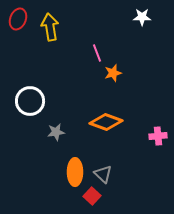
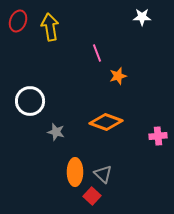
red ellipse: moved 2 px down
orange star: moved 5 px right, 3 px down
gray star: rotated 24 degrees clockwise
